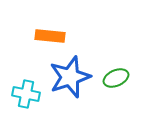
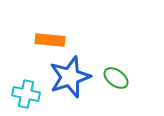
orange rectangle: moved 4 px down
green ellipse: rotated 60 degrees clockwise
